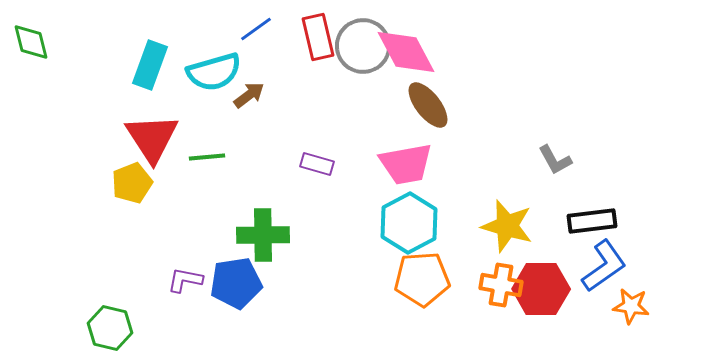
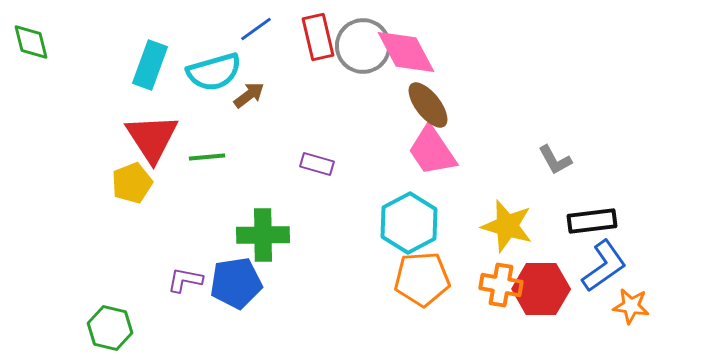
pink trapezoid: moved 26 px right, 13 px up; rotated 66 degrees clockwise
